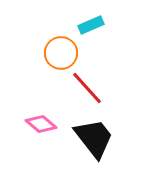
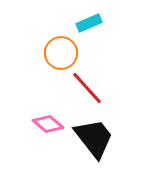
cyan rectangle: moved 2 px left, 2 px up
pink diamond: moved 7 px right
